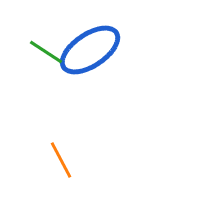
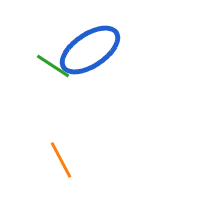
green line: moved 7 px right, 14 px down
